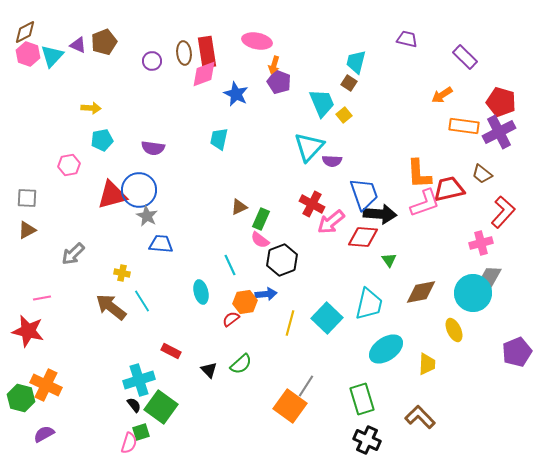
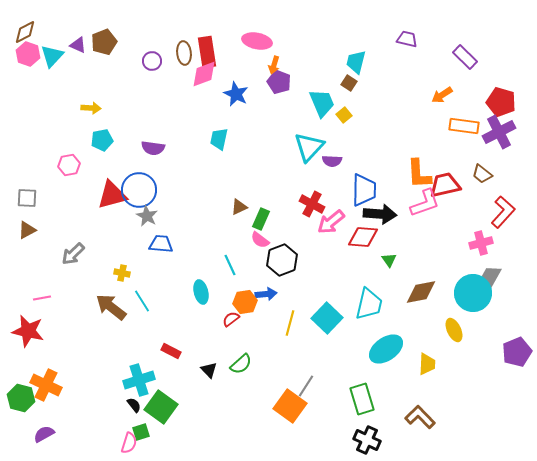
red trapezoid at (449, 189): moved 4 px left, 4 px up
blue trapezoid at (364, 194): moved 4 px up; rotated 20 degrees clockwise
